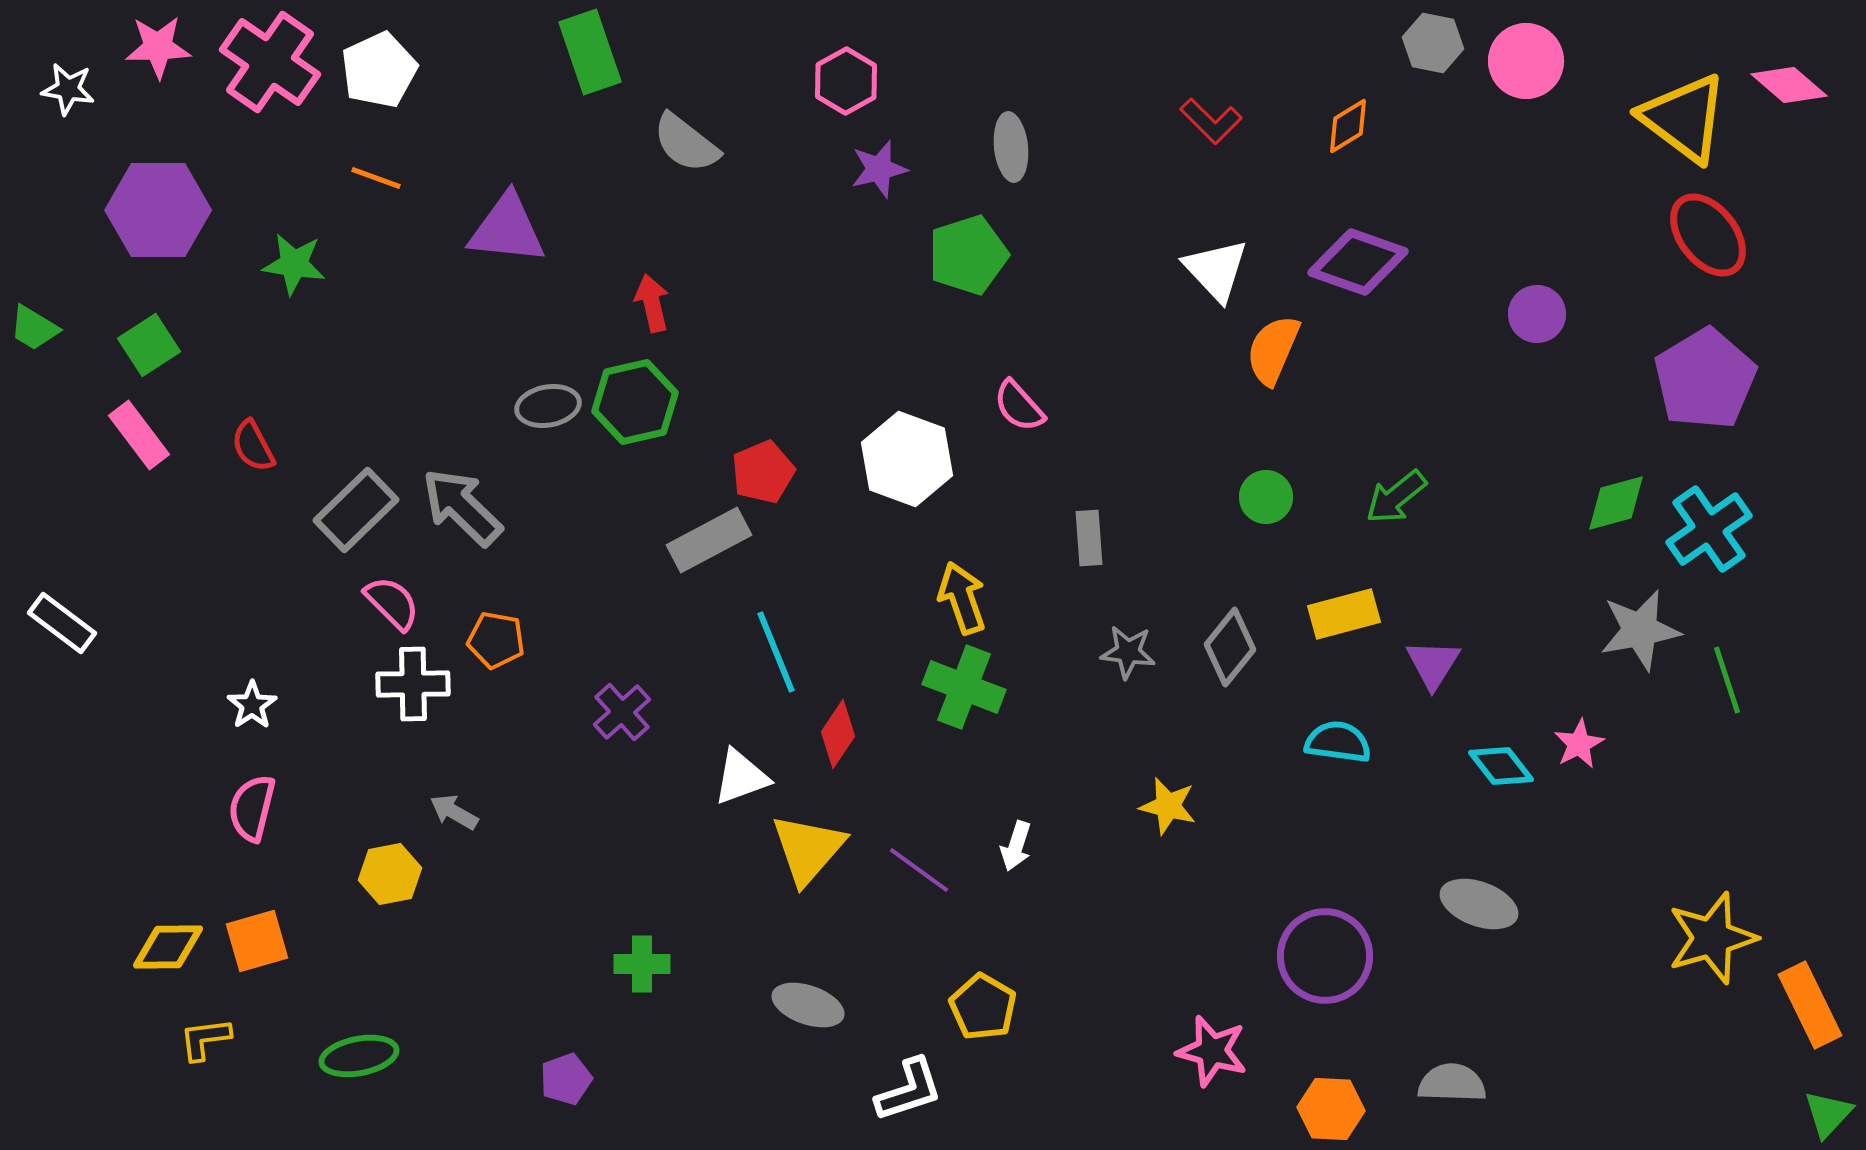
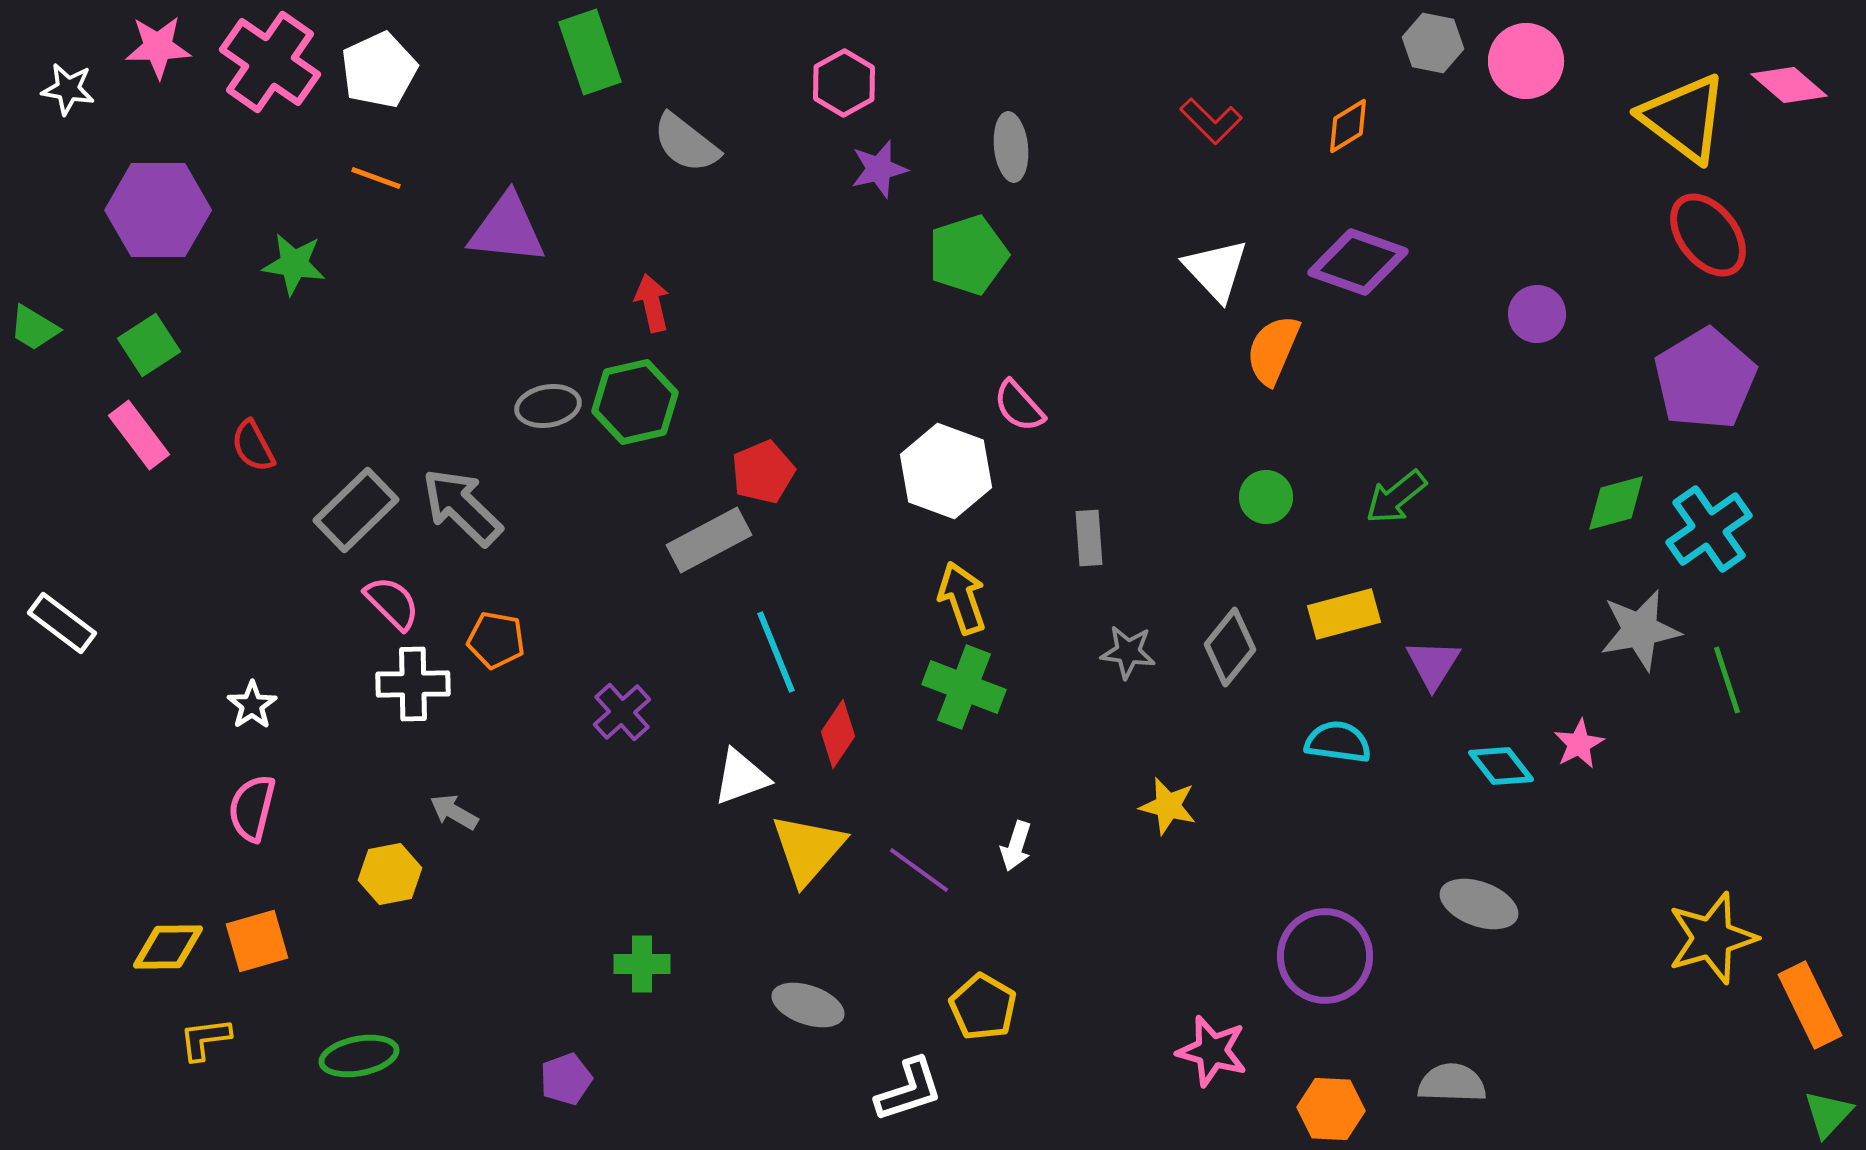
pink hexagon at (846, 81): moved 2 px left, 2 px down
white hexagon at (907, 459): moved 39 px right, 12 px down
